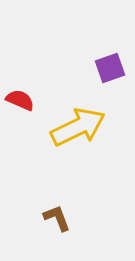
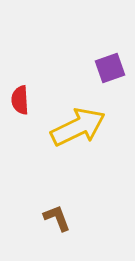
red semicircle: rotated 116 degrees counterclockwise
